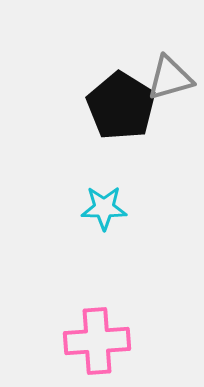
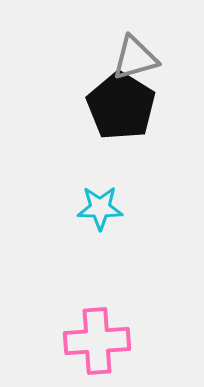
gray triangle: moved 35 px left, 20 px up
cyan star: moved 4 px left
